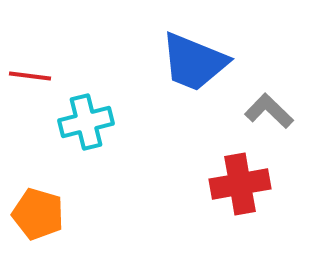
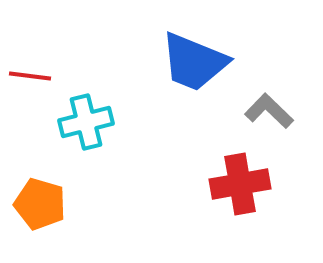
orange pentagon: moved 2 px right, 10 px up
